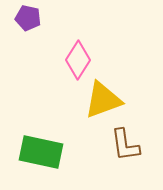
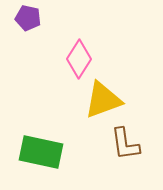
pink diamond: moved 1 px right, 1 px up
brown L-shape: moved 1 px up
